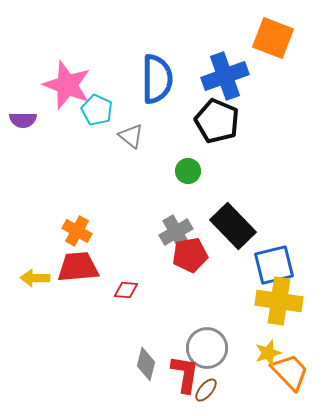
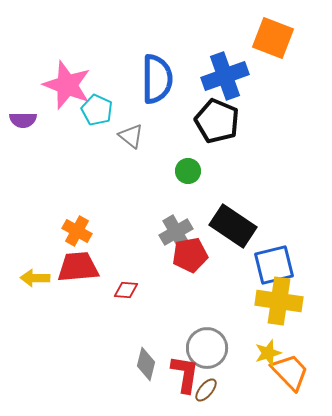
black rectangle: rotated 12 degrees counterclockwise
